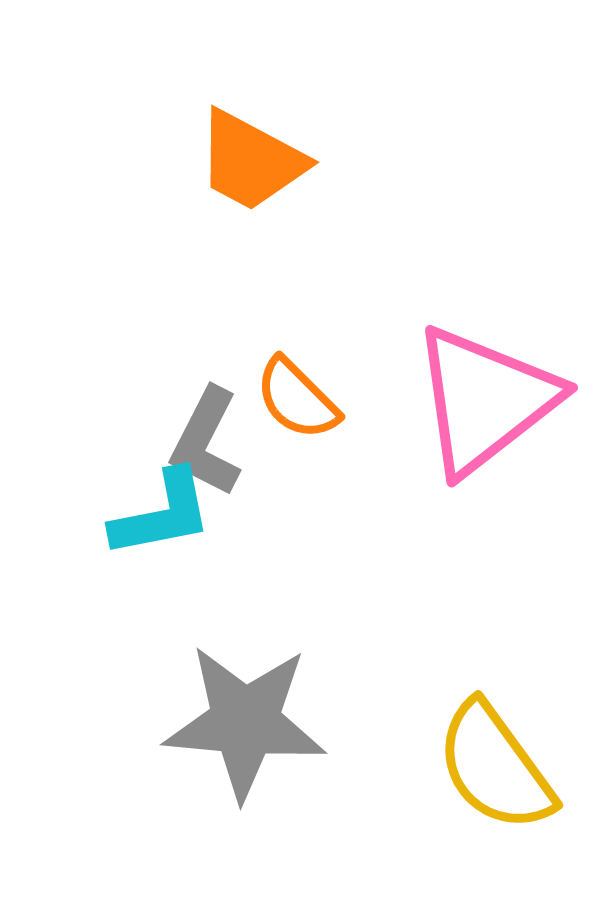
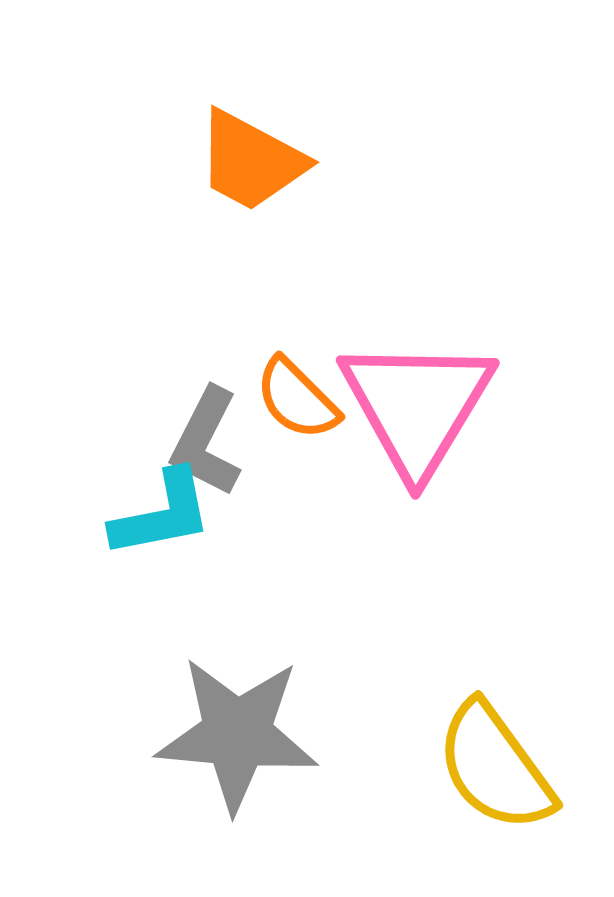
pink triangle: moved 68 px left, 6 px down; rotated 21 degrees counterclockwise
gray star: moved 8 px left, 12 px down
